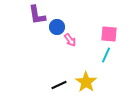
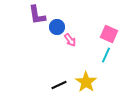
pink square: rotated 18 degrees clockwise
